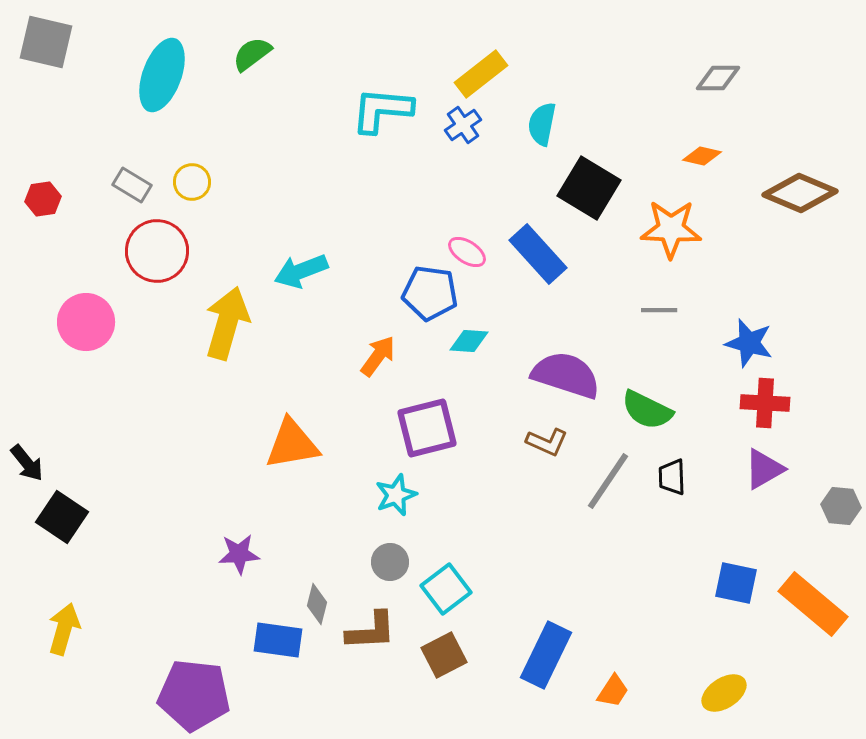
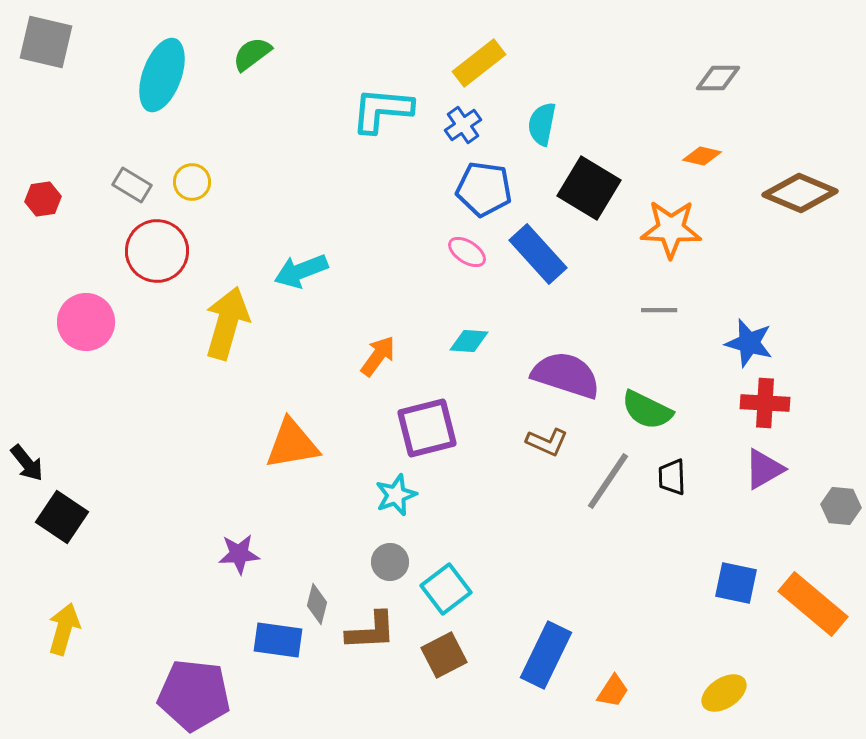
yellow rectangle at (481, 74): moved 2 px left, 11 px up
blue pentagon at (430, 293): moved 54 px right, 104 px up
